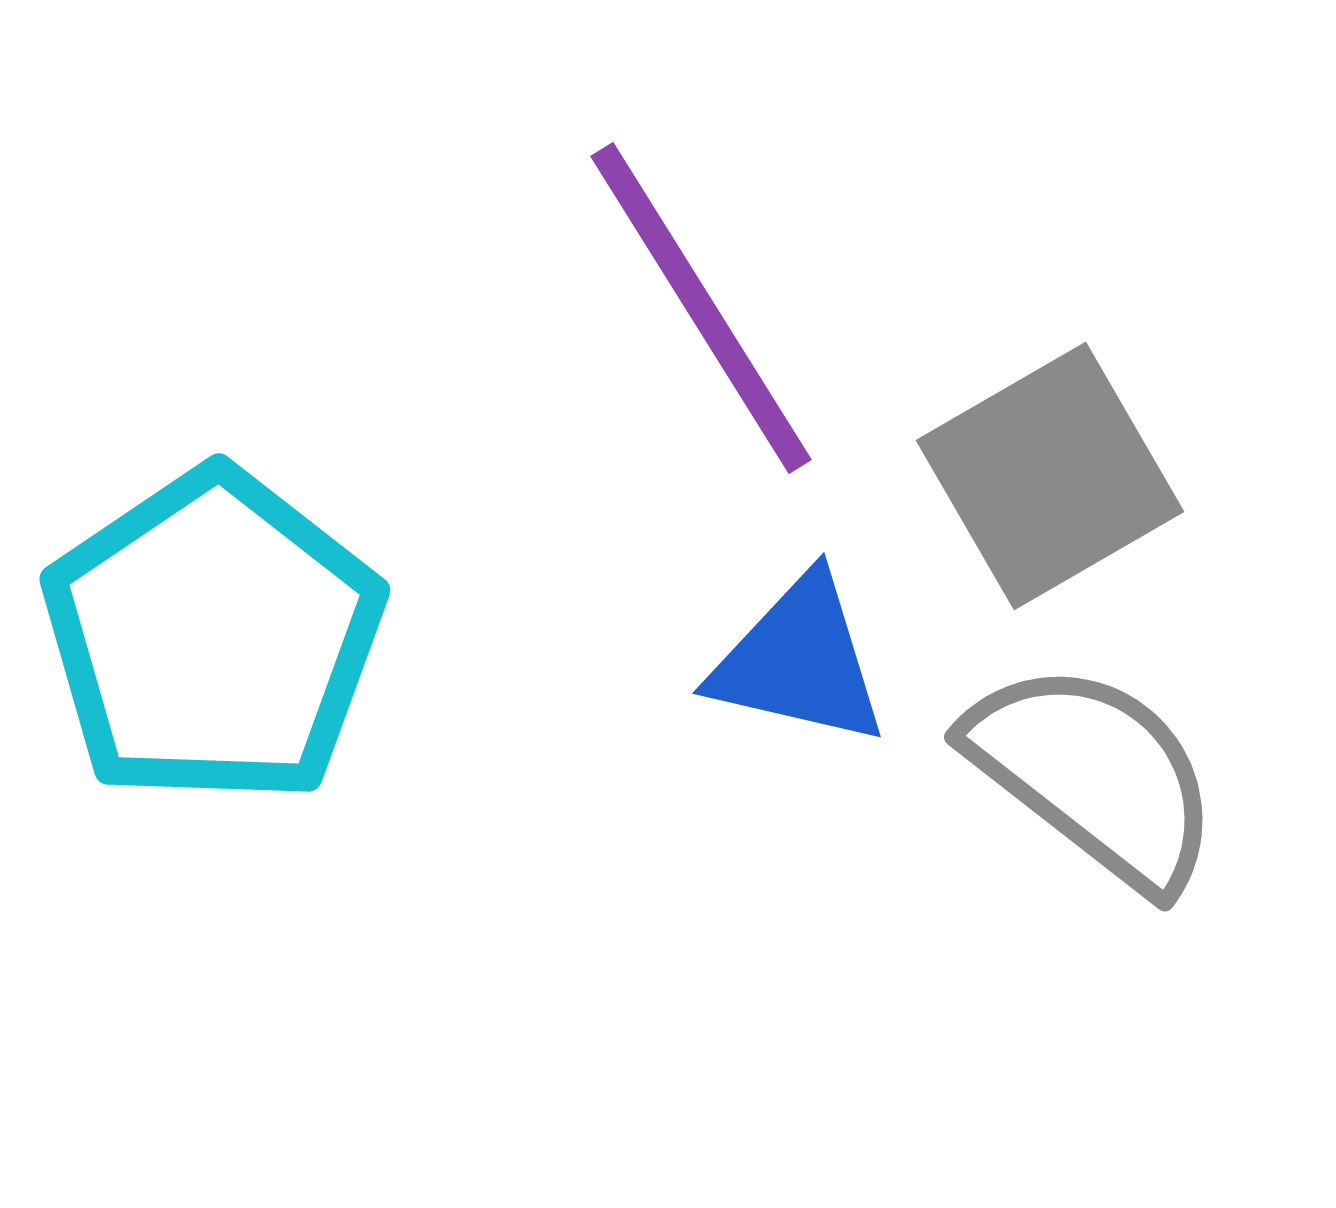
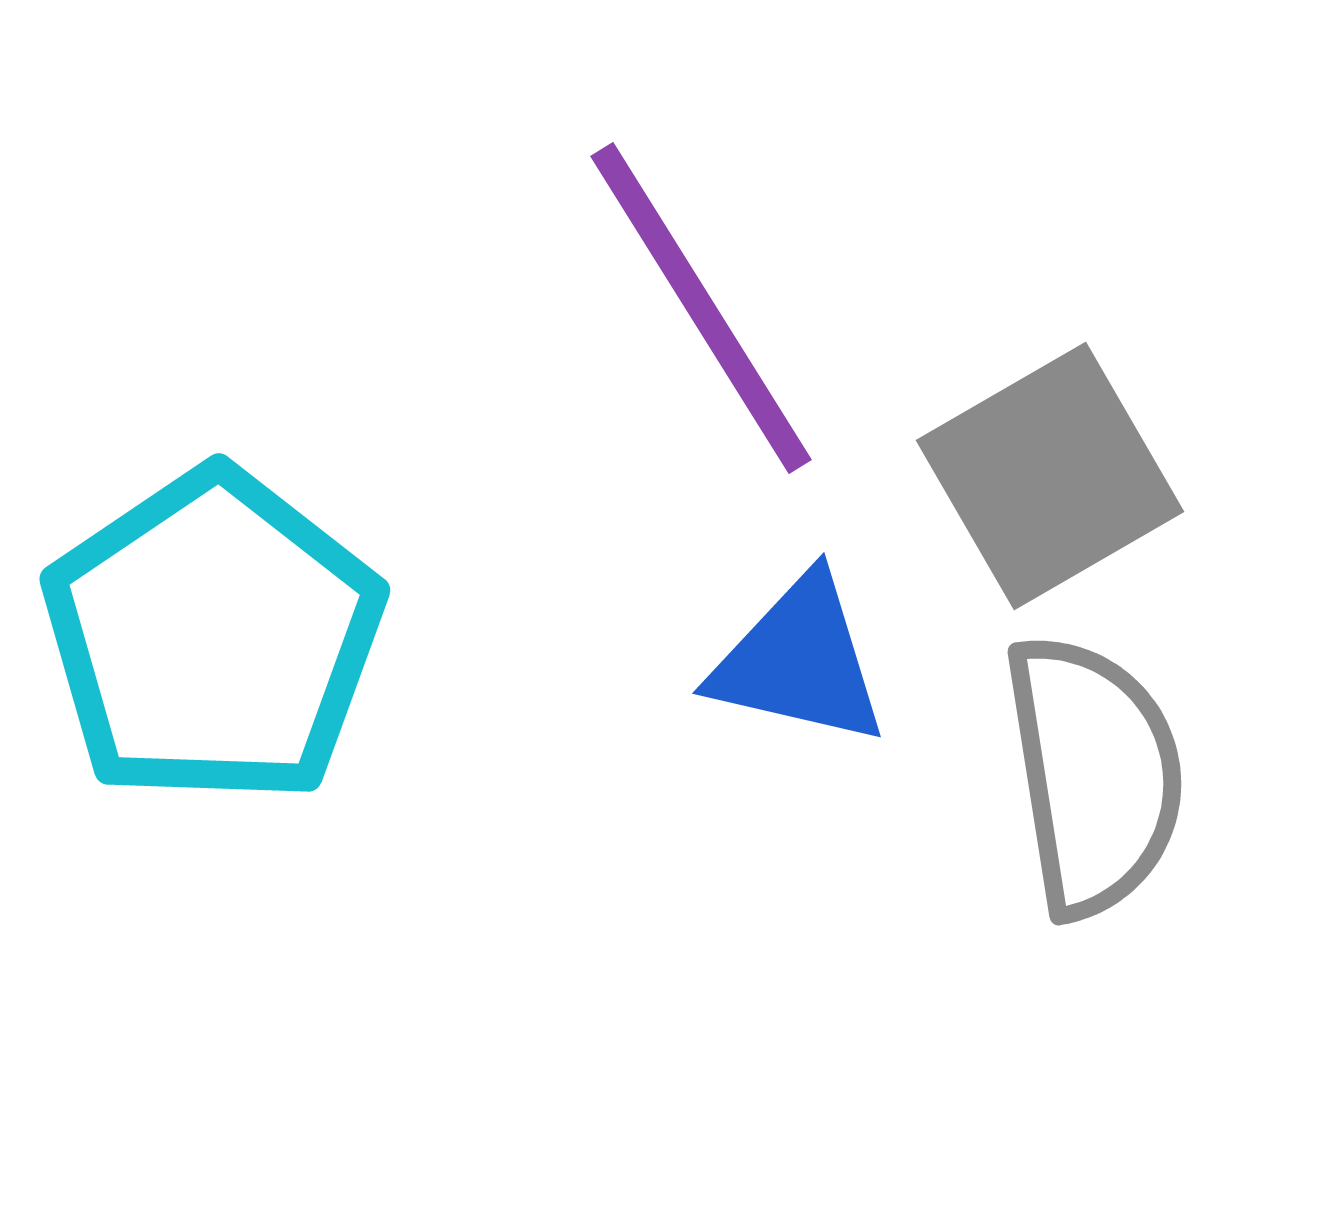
gray semicircle: rotated 43 degrees clockwise
